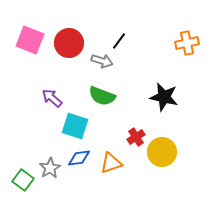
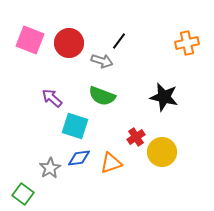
green square: moved 14 px down
